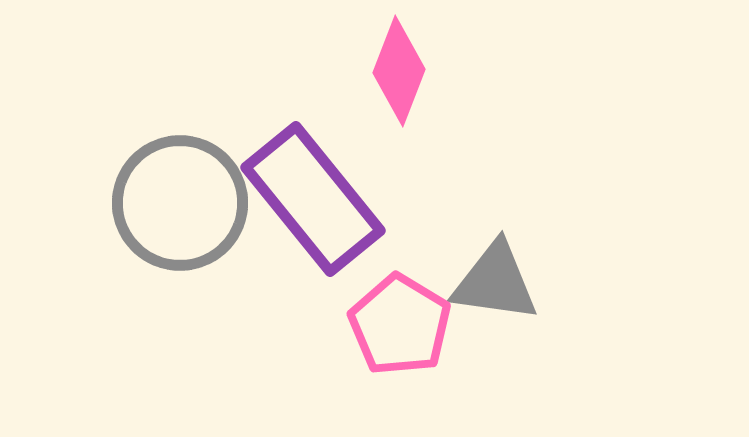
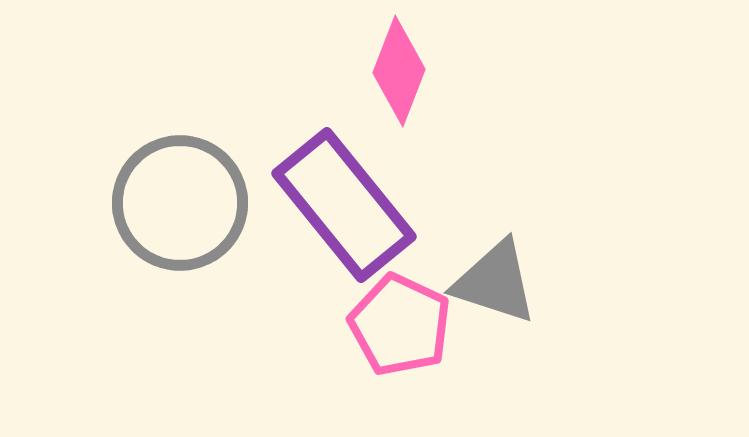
purple rectangle: moved 31 px right, 6 px down
gray triangle: rotated 10 degrees clockwise
pink pentagon: rotated 6 degrees counterclockwise
